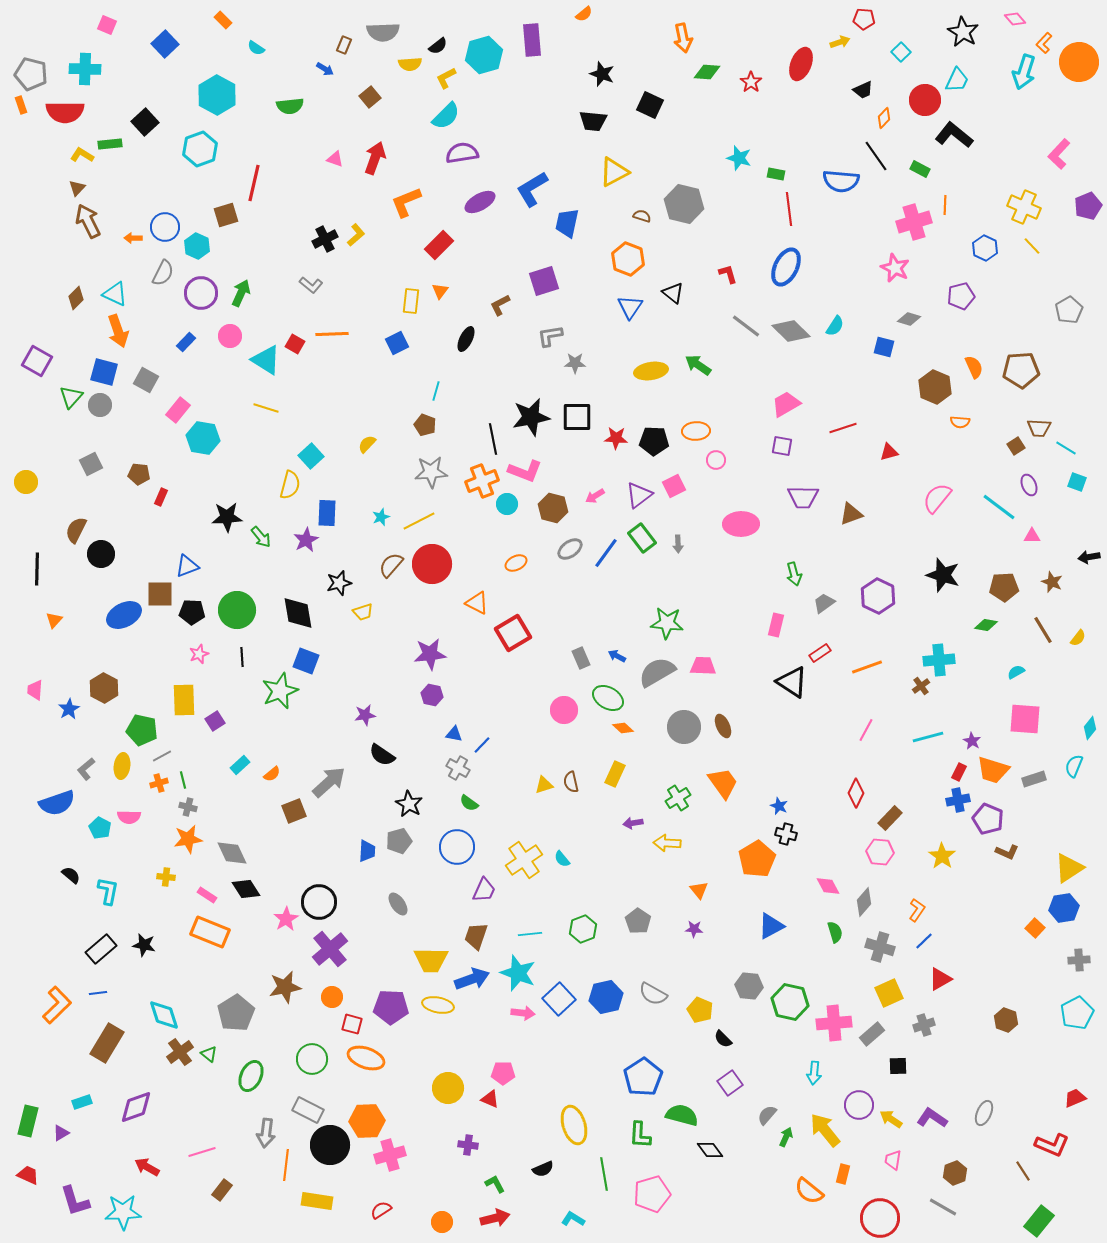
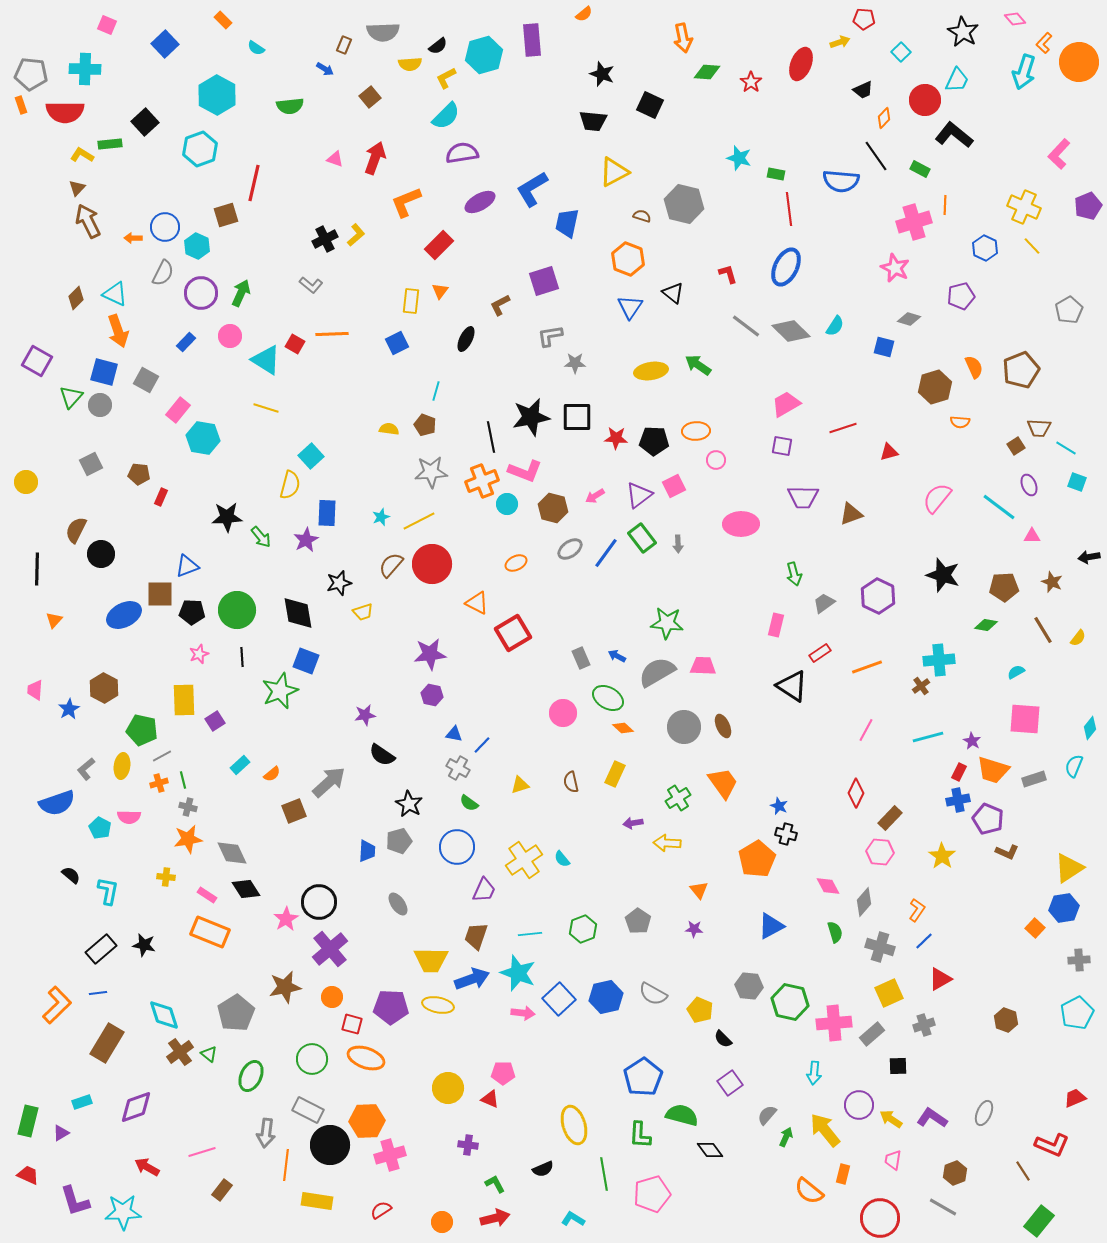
gray pentagon at (31, 74): rotated 8 degrees counterclockwise
brown pentagon at (1021, 370): rotated 18 degrees counterclockwise
brown hexagon at (935, 387): rotated 20 degrees clockwise
black line at (493, 439): moved 2 px left, 2 px up
yellow semicircle at (367, 444): moved 22 px right, 15 px up; rotated 54 degrees clockwise
black triangle at (792, 682): moved 4 px down
pink circle at (564, 710): moved 1 px left, 3 px down
yellow triangle at (544, 785): moved 24 px left
